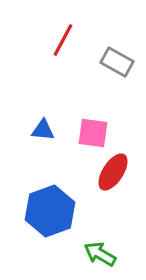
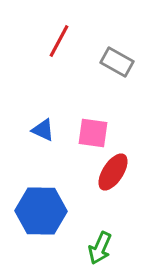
red line: moved 4 px left, 1 px down
blue triangle: rotated 20 degrees clockwise
blue hexagon: moved 9 px left; rotated 21 degrees clockwise
green arrow: moved 6 px up; rotated 96 degrees counterclockwise
